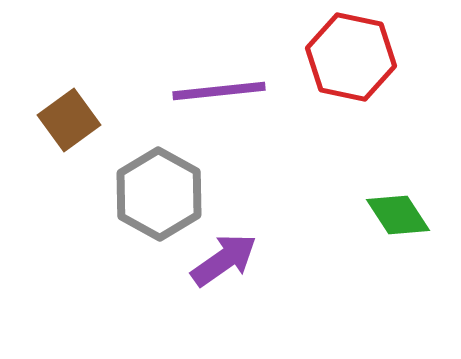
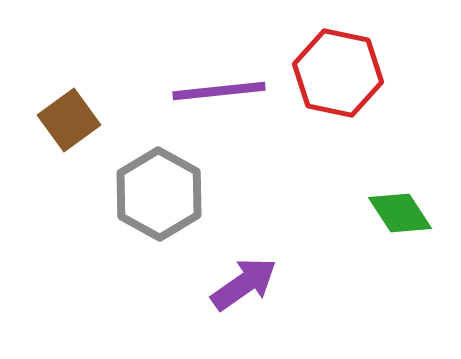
red hexagon: moved 13 px left, 16 px down
green diamond: moved 2 px right, 2 px up
purple arrow: moved 20 px right, 24 px down
